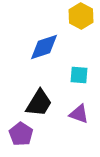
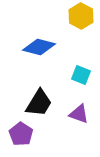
blue diamond: moved 5 px left; rotated 32 degrees clockwise
cyan square: moved 2 px right; rotated 18 degrees clockwise
